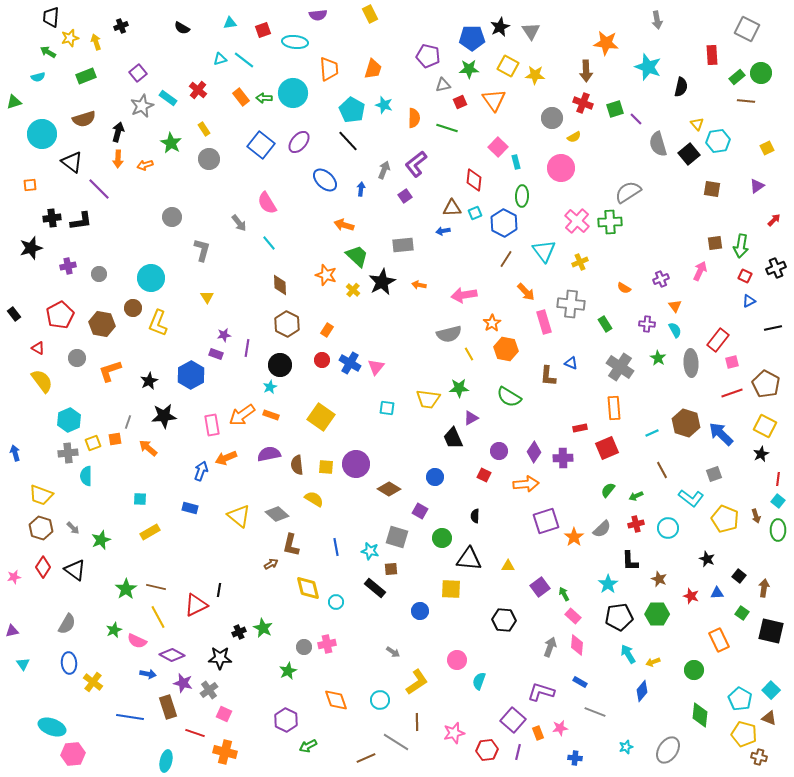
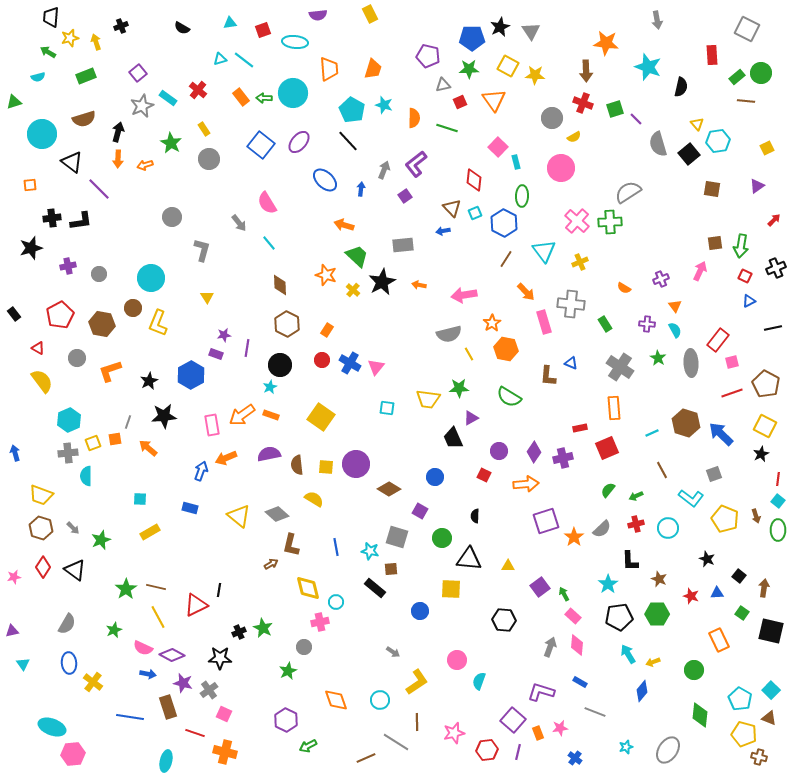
brown triangle at (452, 208): rotated 48 degrees clockwise
purple cross at (563, 458): rotated 12 degrees counterclockwise
pink semicircle at (137, 641): moved 6 px right, 7 px down
pink cross at (327, 644): moved 7 px left, 22 px up
blue cross at (575, 758): rotated 32 degrees clockwise
